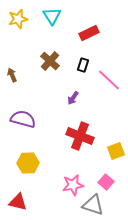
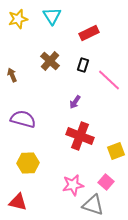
purple arrow: moved 2 px right, 4 px down
